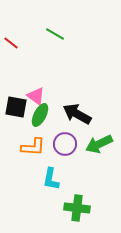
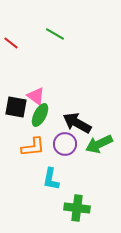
black arrow: moved 9 px down
orange L-shape: rotated 10 degrees counterclockwise
